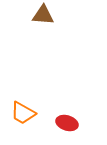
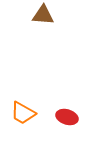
red ellipse: moved 6 px up
